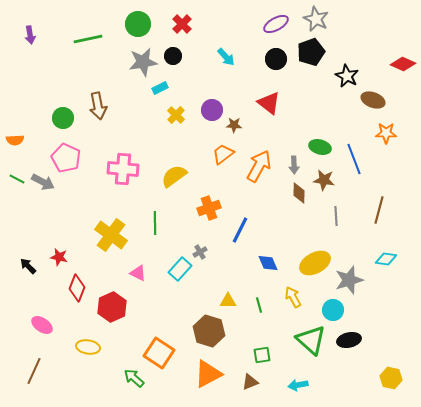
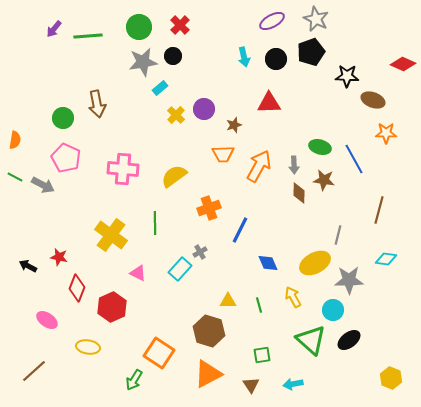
green circle at (138, 24): moved 1 px right, 3 px down
red cross at (182, 24): moved 2 px left, 1 px down
purple ellipse at (276, 24): moved 4 px left, 3 px up
purple arrow at (30, 35): moved 24 px right, 6 px up; rotated 48 degrees clockwise
green line at (88, 39): moved 3 px up; rotated 8 degrees clockwise
cyan arrow at (226, 57): moved 18 px right; rotated 30 degrees clockwise
black star at (347, 76): rotated 25 degrees counterclockwise
cyan rectangle at (160, 88): rotated 14 degrees counterclockwise
red triangle at (269, 103): rotated 40 degrees counterclockwise
brown arrow at (98, 106): moved 1 px left, 2 px up
purple circle at (212, 110): moved 8 px left, 1 px up
brown star at (234, 125): rotated 21 degrees counterclockwise
orange semicircle at (15, 140): rotated 78 degrees counterclockwise
orange trapezoid at (223, 154): rotated 145 degrees counterclockwise
blue line at (354, 159): rotated 8 degrees counterclockwise
green line at (17, 179): moved 2 px left, 2 px up
gray arrow at (43, 182): moved 3 px down
gray line at (336, 216): moved 2 px right, 19 px down; rotated 18 degrees clockwise
black arrow at (28, 266): rotated 18 degrees counterclockwise
gray star at (349, 280): rotated 16 degrees clockwise
pink ellipse at (42, 325): moved 5 px right, 5 px up
black ellipse at (349, 340): rotated 25 degrees counterclockwise
brown line at (34, 371): rotated 24 degrees clockwise
green arrow at (134, 378): moved 2 px down; rotated 100 degrees counterclockwise
yellow hexagon at (391, 378): rotated 10 degrees clockwise
brown triangle at (250, 382): moved 1 px right, 3 px down; rotated 42 degrees counterclockwise
cyan arrow at (298, 385): moved 5 px left, 1 px up
